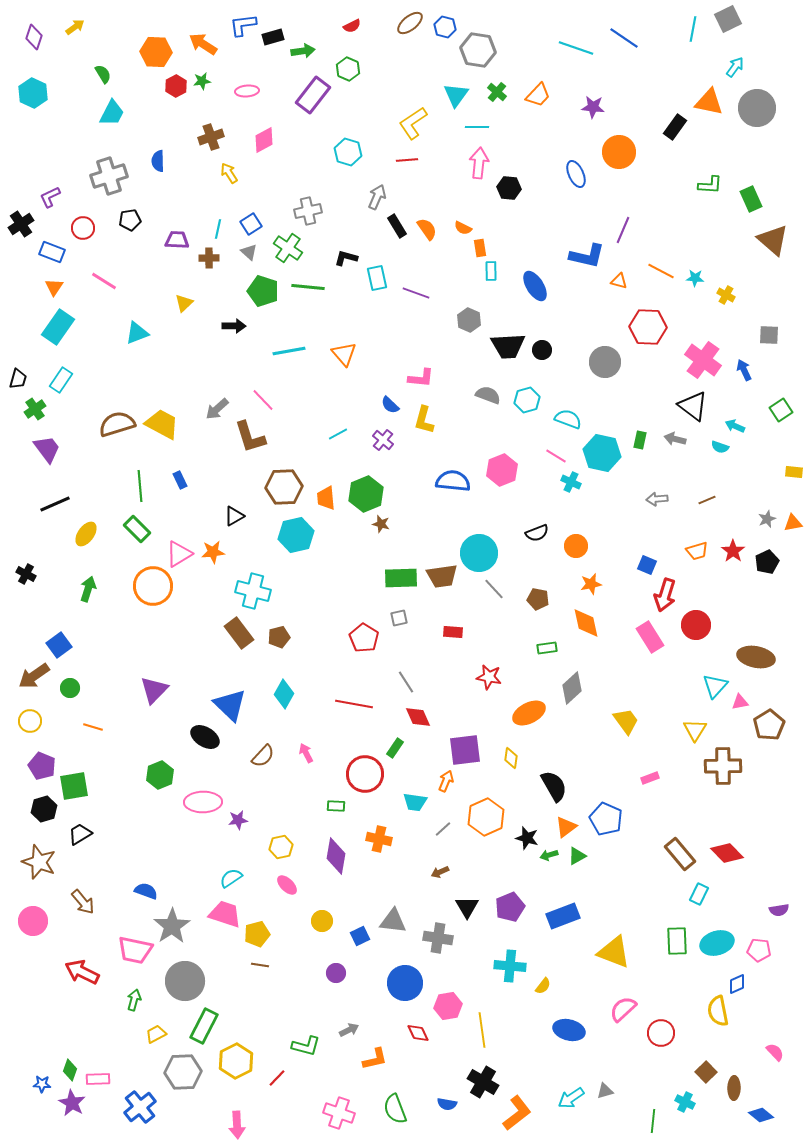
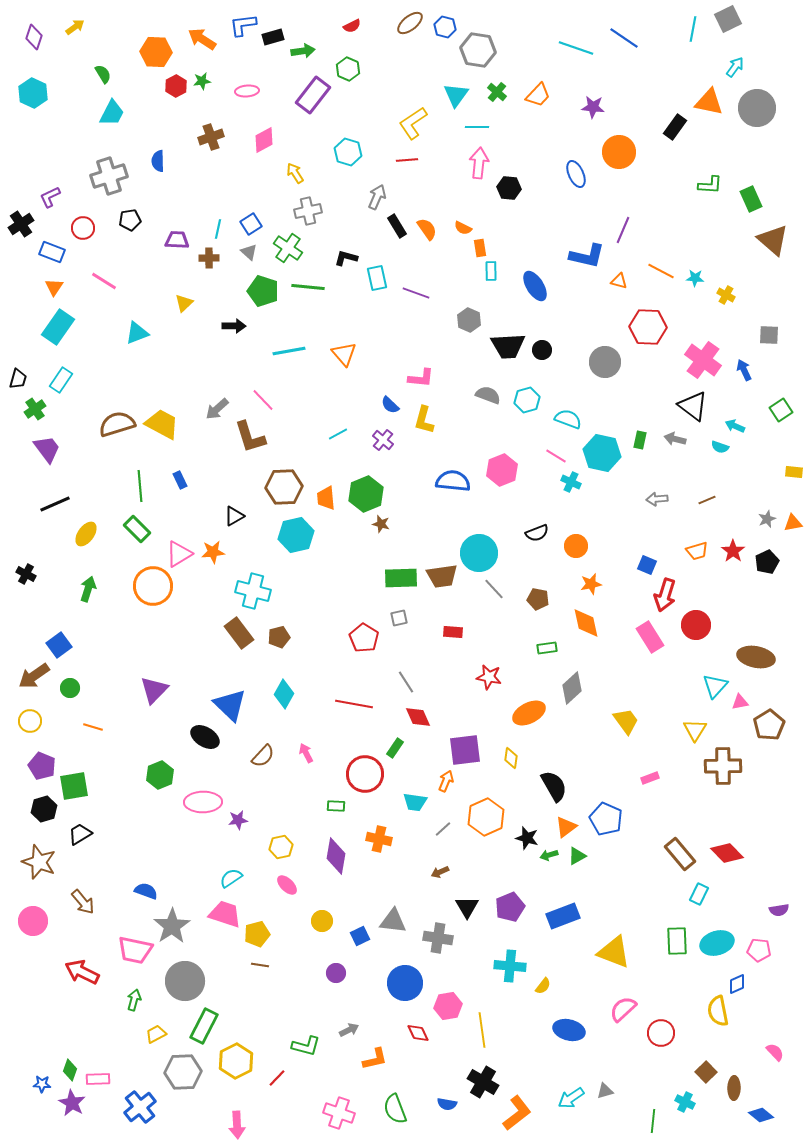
orange arrow at (203, 44): moved 1 px left, 5 px up
yellow arrow at (229, 173): moved 66 px right
